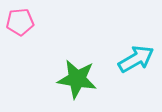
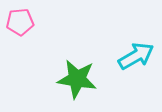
cyan arrow: moved 3 px up
